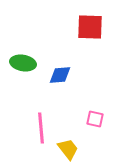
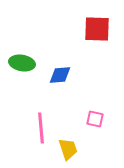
red square: moved 7 px right, 2 px down
green ellipse: moved 1 px left
yellow trapezoid: rotated 20 degrees clockwise
